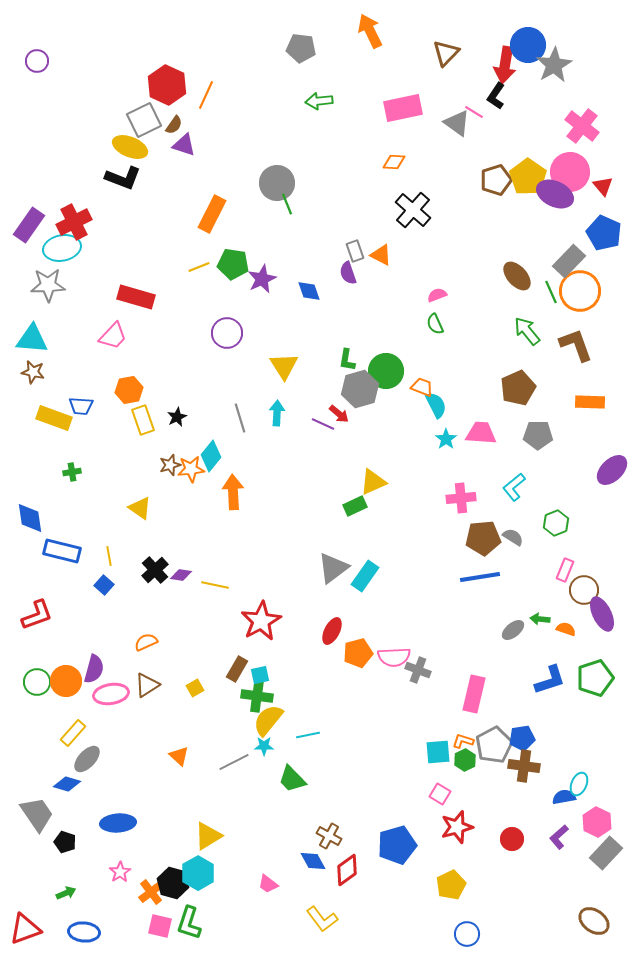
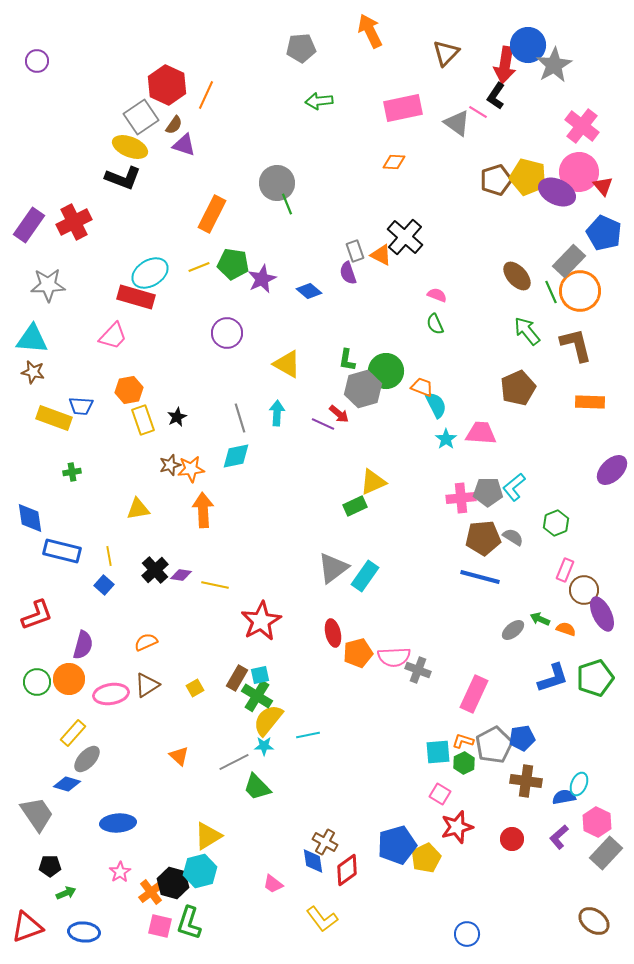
gray pentagon at (301, 48): rotated 12 degrees counterclockwise
pink line at (474, 112): moved 4 px right
gray square at (144, 120): moved 3 px left, 3 px up; rotated 8 degrees counterclockwise
pink circle at (570, 172): moved 9 px right
yellow pentagon at (528, 177): rotated 21 degrees counterclockwise
purple ellipse at (555, 194): moved 2 px right, 2 px up
black cross at (413, 210): moved 8 px left, 27 px down
cyan ellipse at (62, 248): moved 88 px right, 25 px down; rotated 21 degrees counterclockwise
blue diamond at (309, 291): rotated 30 degrees counterclockwise
pink semicircle at (437, 295): rotated 42 degrees clockwise
brown L-shape at (576, 345): rotated 6 degrees clockwise
yellow triangle at (284, 366): moved 3 px right, 2 px up; rotated 28 degrees counterclockwise
gray hexagon at (360, 389): moved 3 px right
gray pentagon at (538, 435): moved 50 px left, 57 px down
cyan diamond at (211, 456): moved 25 px right; rotated 40 degrees clockwise
orange arrow at (233, 492): moved 30 px left, 18 px down
yellow triangle at (140, 508): moved 2 px left, 1 px down; rotated 45 degrees counterclockwise
blue line at (480, 577): rotated 24 degrees clockwise
green arrow at (540, 619): rotated 18 degrees clockwise
red ellipse at (332, 631): moved 1 px right, 2 px down; rotated 40 degrees counterclockwise
purple semicircle at (94, 669): moved 11 px left, 24 px up
brown rectangle at (237, 669): moved 9 px down
blue L-shape at (550, 680): moved 3 px right, 2 px up
orange circle at (66, 681): moved 3 px right, 2 px up
pink rectangle at (474, 694): rotated 12 degrees clockwise
green cross at (257, 696): rotated 24 degrees clockwise
green hexagon at (465, 760): moved 1 px left, 3 px down
brown cross at (524, 766): moved 2 px right, 15 px down
green trapezoid at (292, 779): moved 35 px left, 8 px down
brown cross at (329, 836): moved 4 px left, 6 px down
black pentagon at (65, 842): moved 15 px left, 24 px down; rotated 20 degrees counterclockwise
blue diamond at (313, 861): rotated 20 degrees clockwise
cyan hexagon at (198, 873): moved 2 px right, 2 px up; rotated 16 degrees clockwise
pink trapezoid at (268, 884): moved 5 px right
yellow pentagon at (451, 885): moved 25 px left, 27 px up
red triangle at (25, 929): moved 2 px right, 2 px up
